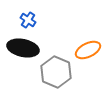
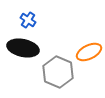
orange ellipse: moved 1 px right, 2 px down
gray hexagon: moved 2 px right
